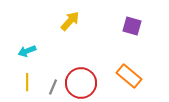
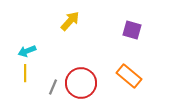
purple square: moved 4 px down
yellow line: moved 2 px left, 9 px up
